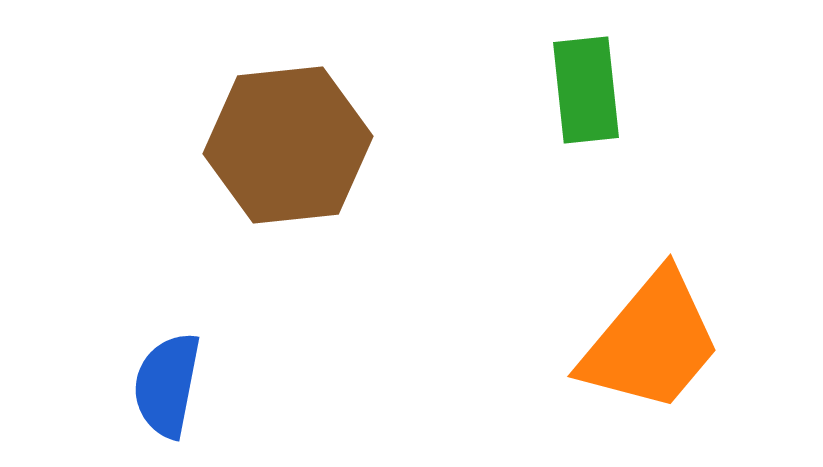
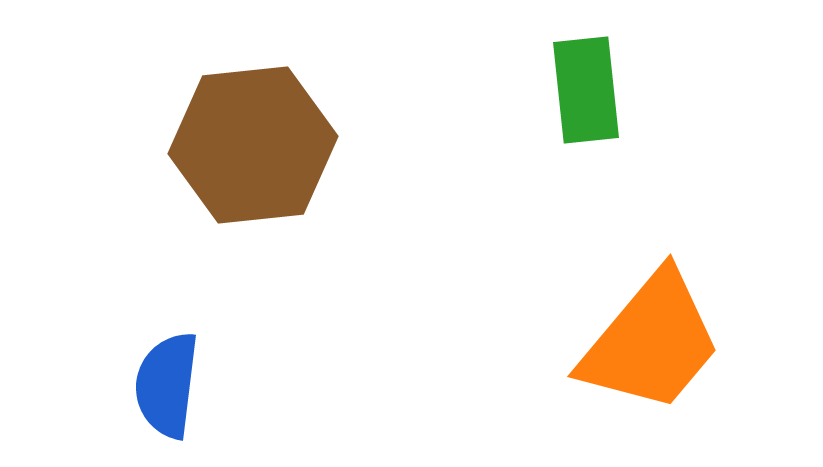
brown hexagon: moved 35 px left
blue semicircle: rotated 4 degrees counterclockwise
